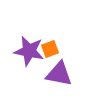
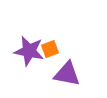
purple triangle: moved 8 px right
